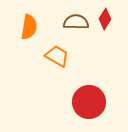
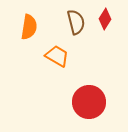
brown semicircle: rotated 75 degrees clockwise
